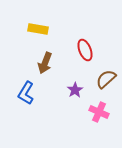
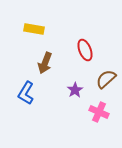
yellow rectangle: moved 4 px left
